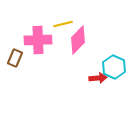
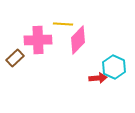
yellow line: rotated 18 degrees clockwise
brown rectangle: rotated 24 degrees clockwise
